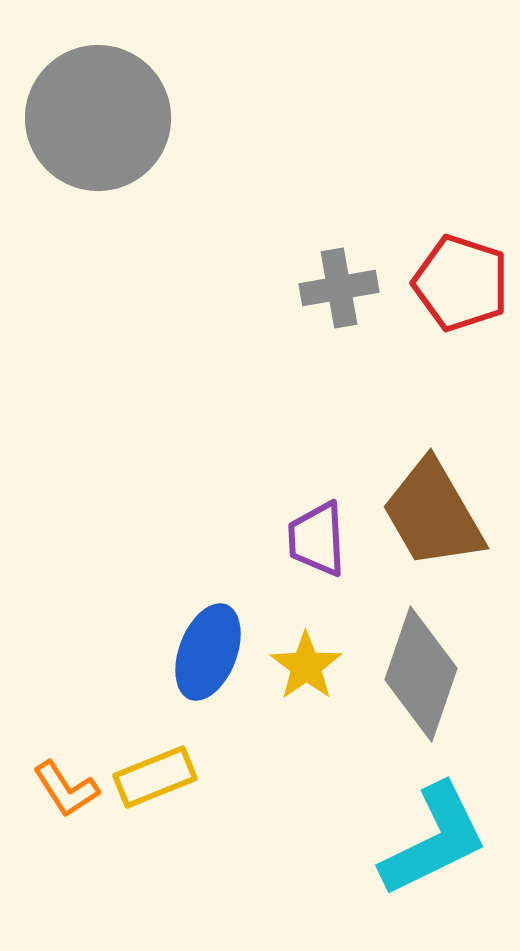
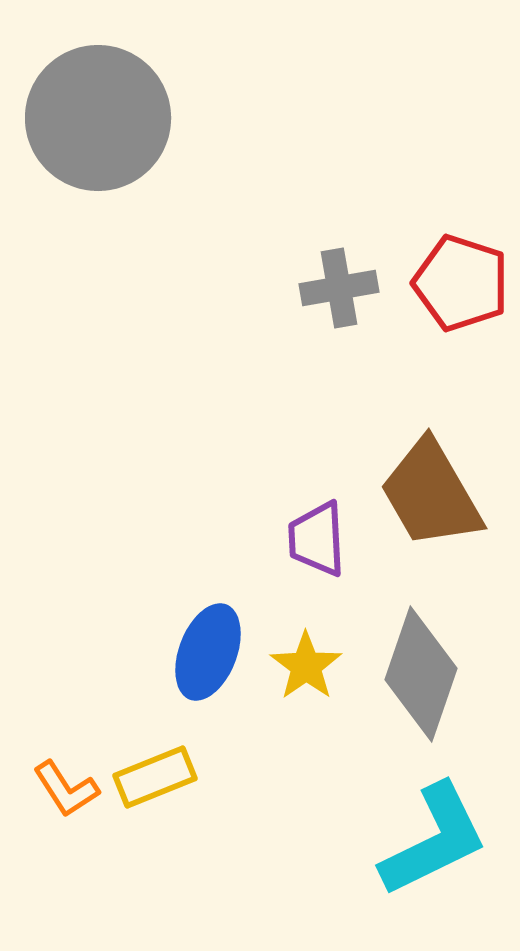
brown trapezoid: moved 2 px left, 20 px up
